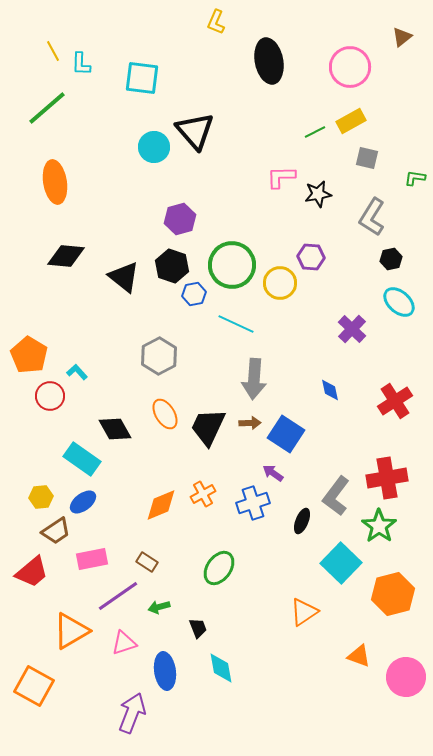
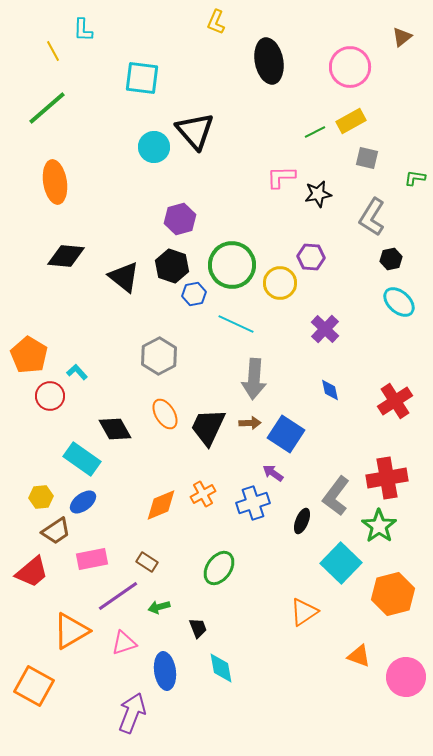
cyan L-shape at (81, 64): moved 2 px right, 34 px up
purple cross at (352, 329): moved 27 px left
